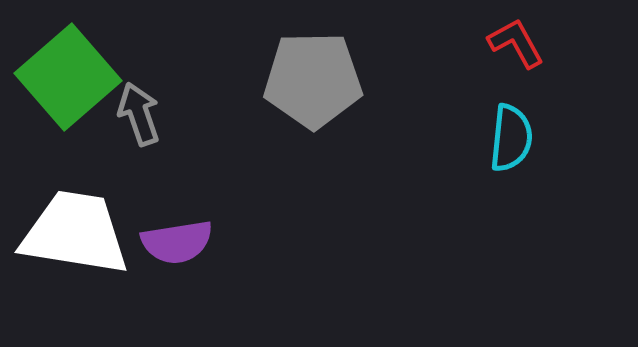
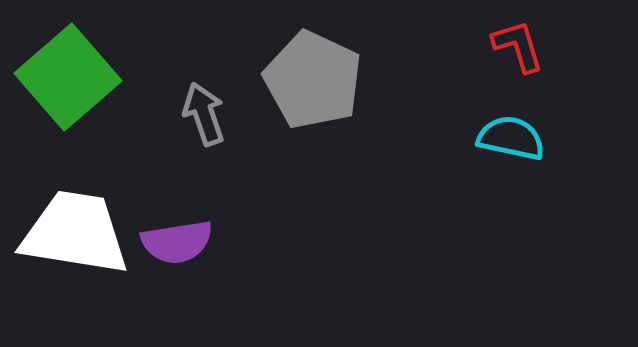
red L-shape: moved 2 px right, 3 px down; rotated 12 degrees clockwise
gray pentagon: rotated 26 degrees clockwise
gray arrow: moved 65 px right
cyan semicircle: rotated 84 degrees counterclockwise
